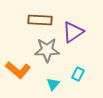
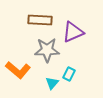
purple triangle: rotated 10 degrees clockwise
cyan rectangle: moved 9 px left
cyan triangle: moved 1 px left, 1 px up
